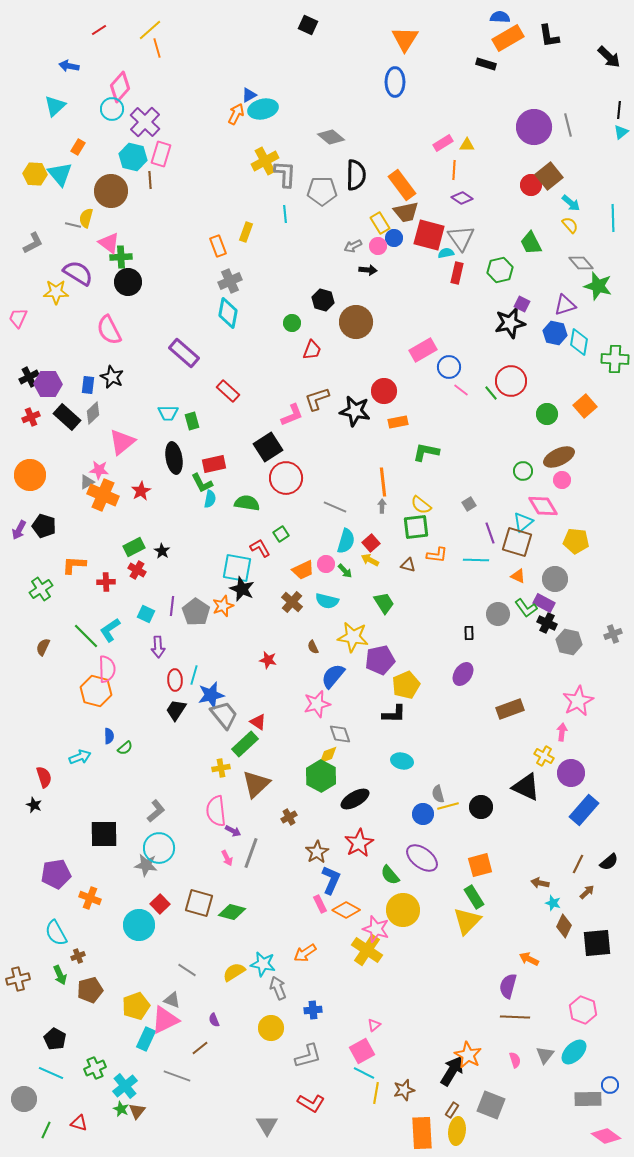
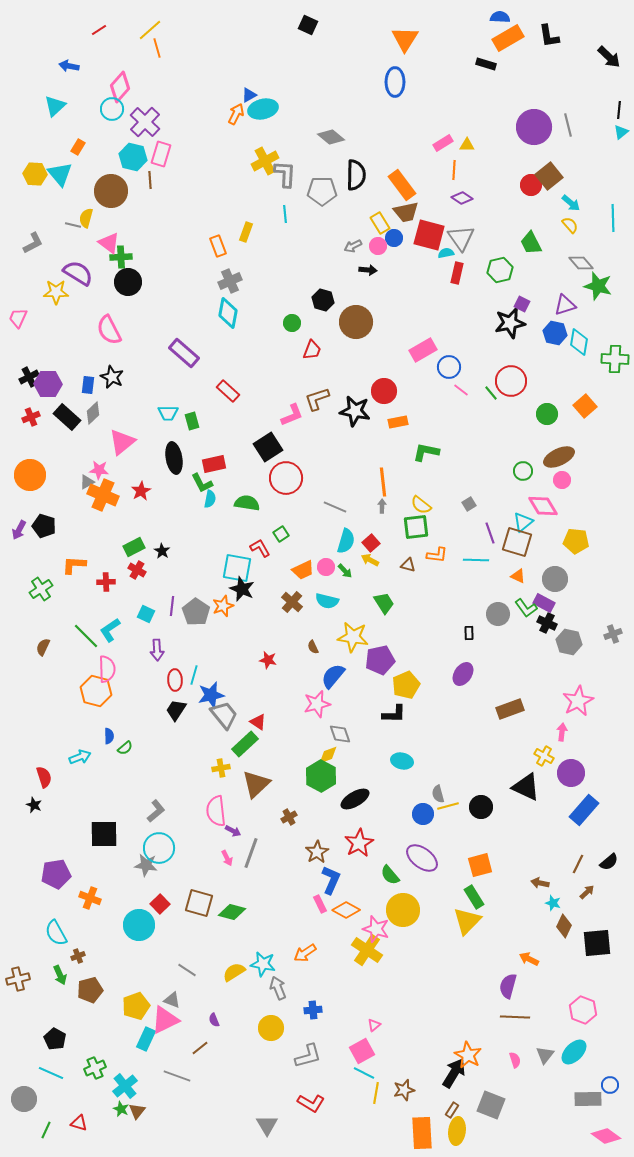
pink circle at (326, 564): moved 3 px down
purple arrow at (158, 647): moved 1 px left, 3 px down
black arrow at (452, 1071): moved 2 px right, 2 px down
